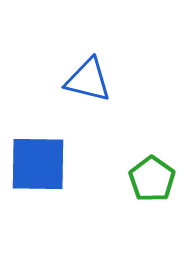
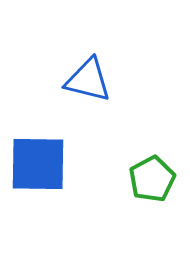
green pentagon: rotated 9 degrees clockwise
